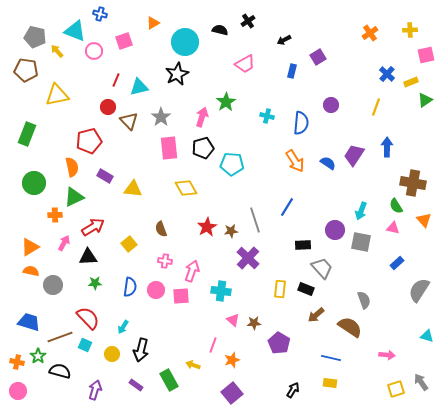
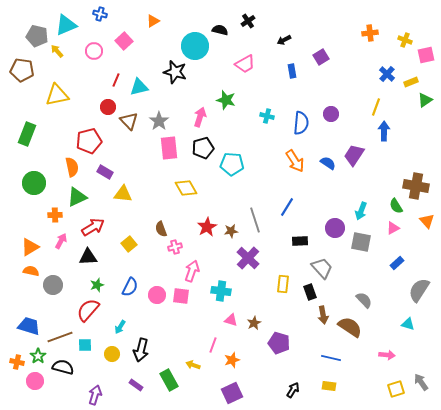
orange triangle at (153, 23): moved 2 px up
yellow cross at (410, 30): moved 5 px left, 10 px down; rotated 24 degrees clockwise
cyan triangle at (75, 31): moved 9 px left, 6 px up; rotated 45 degrees counterclockwise
orange cross at (370, 33): rotated 28 degrees clockwise
gray pentagon at (35, 37): moved 2 px right, 1 px up
pink square at (124, 41): rotated 24 degrees counterclockwise
cyan circle at (185, 42): moved 10 px right, 4 px down
purple square at (318, 57): moved 3 px right
brown pentagon at (26, 70): moved 4 px left
blue rectangle at (292, 71): rotated 24 degrees counterclockwise
black star at (177, 74): moved 2 px left, 2 px up; rotated 30 degrees counterclockwise
green star at (226, 102): moved 2 px up; rotated 24 degrees counterclockwise
purple circle at (331, 105): moved 9 px down
gray star at (161, 117): moved 2 px left, 4 px down
pink arrow at (202, 117): moved 2 px left
blue arrow at (387, 147): moved 3 px left, 16 px up
purple rectangle at (105, 176): moved 4 px up
brown cross at (413, 183): moved 3 px right, 3 px down
yellow triangle at (133, 189): moved 10 px left, 5 px down
green triangle at (74, 197): moved 3 px right
orange triangle at (424, 220): moved 3 px right, 1 px down
pink triangle at (393, 228): rotated 40 degrees counterclockwise
purple circle at (335, 230): moved 2 px up
pink arrow at (64, 243): moved 3 px left, 2 px up
black rectangle at (303, 245): moved 3 px left, 4 px up
pink cross at (165, 261): moved 10 px right, 14 px up; rotated 24 degrees counterclockwise
green star at (95, 283): moved 2 px right, 2 px down; rotated 16 degrees counterclockwise
blue semicircle at (130, 287): rotated 18 degrees clockwise
yellow rectangle at (280, 289): moved 3 px right, 5 px up
black rectangle at (306, 289): moved 4 px right, 3 px down; rotated 49 degrees clockwise
pink circle at (156, 290): moved 1 px right, 5 px down
pink square at (181, 296): rotated 12 degrees clockwise
gray semicircle at (364, 300): rotated 24 degrees counterclockwise
brown arrow at (316, 315): moved 7 px right; rotated 60 degrees counterclockwise
red semicircle at (88, 318): moved 8 px up; rotated 95 degrees counterclockwise
pink triangle at (233, 320): moved 2 px left; rotated 24 degrees counterclockwise
blue trapezoid at (29, 322): moved 4 px down
brown star at (254, 323): rotated 24 degrees counterclockwise
cyan arrow at (123, 327): moved 3 px left
cyan triangle at (427, 336): moved 19 px left, 12 px up
purple pentagon at (279, 343): rotated 15 degrees counterclockwise
cyan square at (85, 345): rotated 24 degrees counterclockwise
black semicircle at (60, 371): moved 3 px right, 4 px up
yellow rectangle at (330, 383): moved 1 px left, 3 px down
purple arrow at (95, 390): moved 5 px down
pink circle at (18, 391): moved 17 px right, 10 px up
purple square at (232, 393): rotated 15 degrees clockwise
